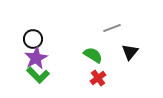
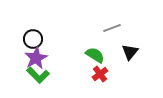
green semicircle: moved 2 px right
red cross: moved 2 px right, 4 px up
